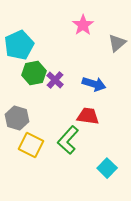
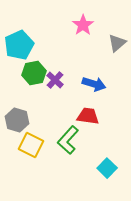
gray hexagon: moved 2 px down
